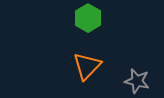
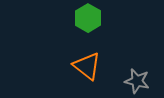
orange triangle: rotated 36 degrees counterclockwise
